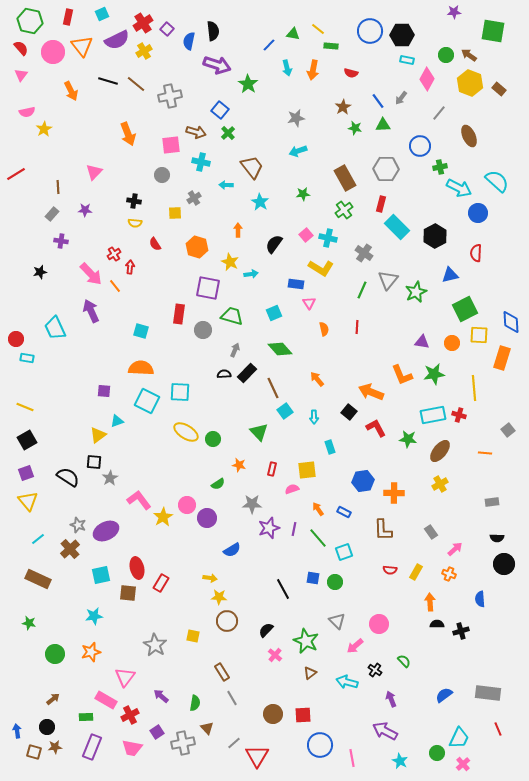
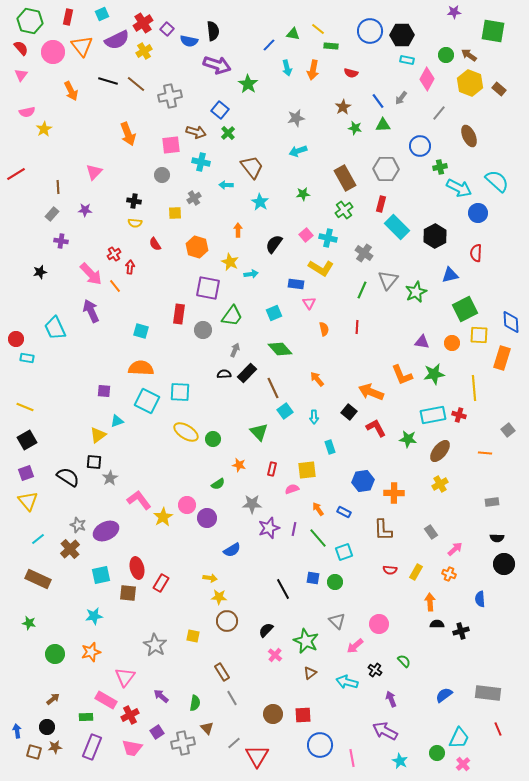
blue semicircle at (189, 41): rotated 90 degrees counterclockwise
green trapezoid at (232, 316): rotated 110 degrees clockwise
